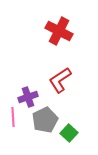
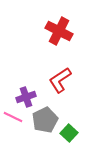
purple cross: moved 2 px left
pink line: rotated 60 degrees counterclockwise
